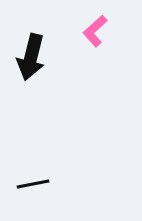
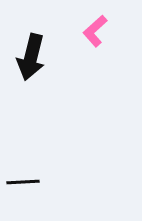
black line: moved 10 px left, 2 px up; rotated 8 degrees clockwise
